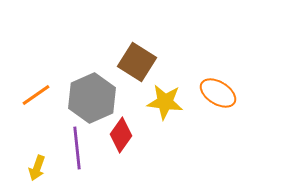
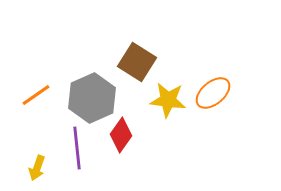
orange ellipse: moved 5 px left; rotated 72 degrees counterclockwise
yellow star: moved 3 px right, 2 px up
